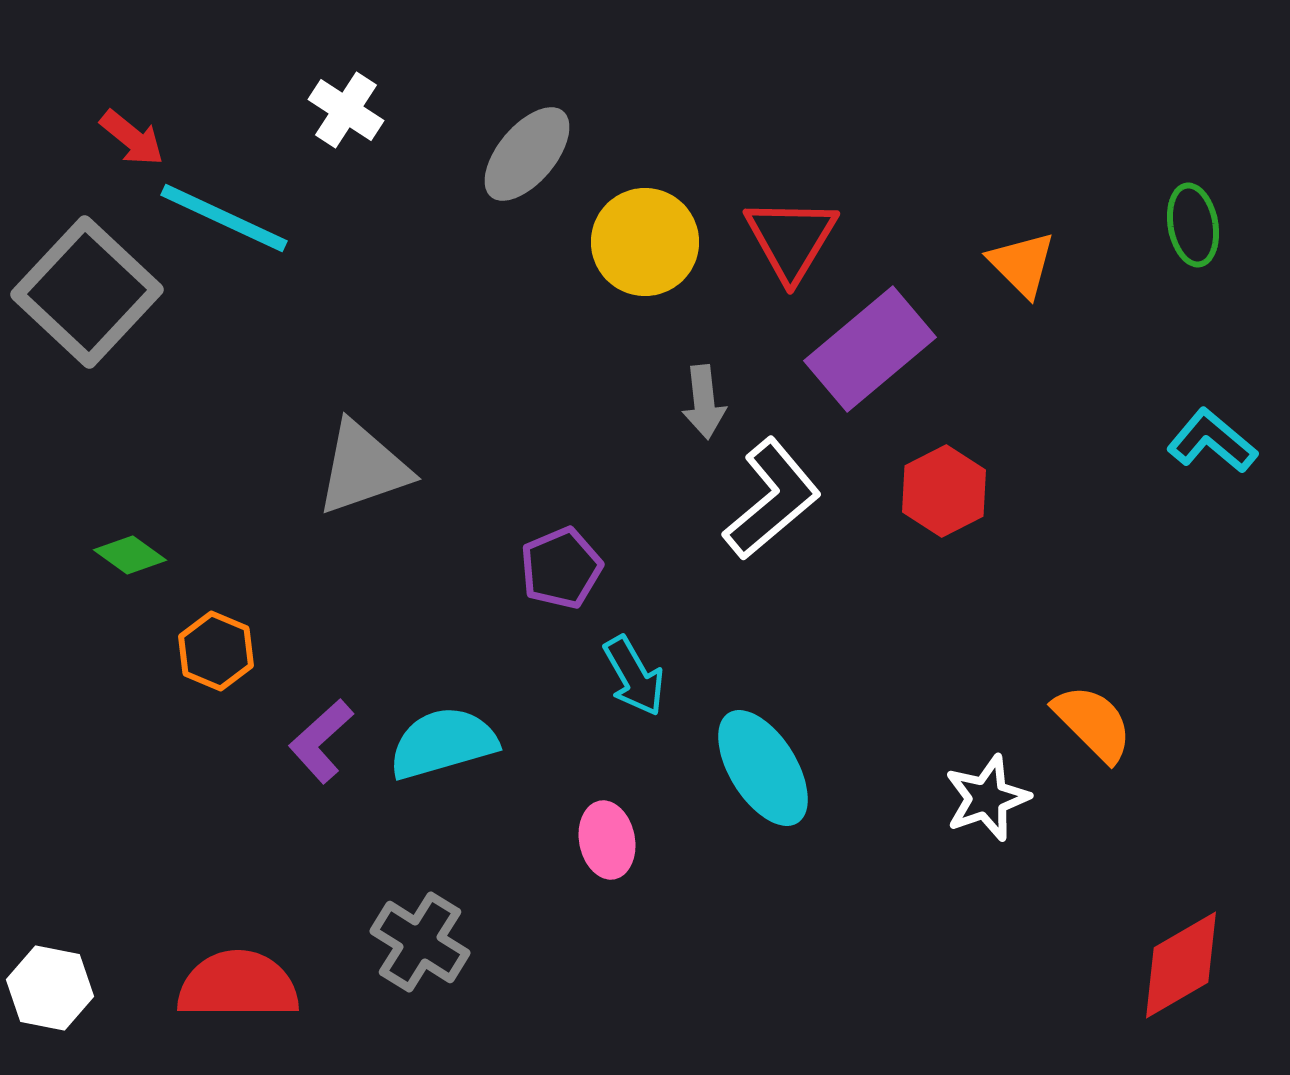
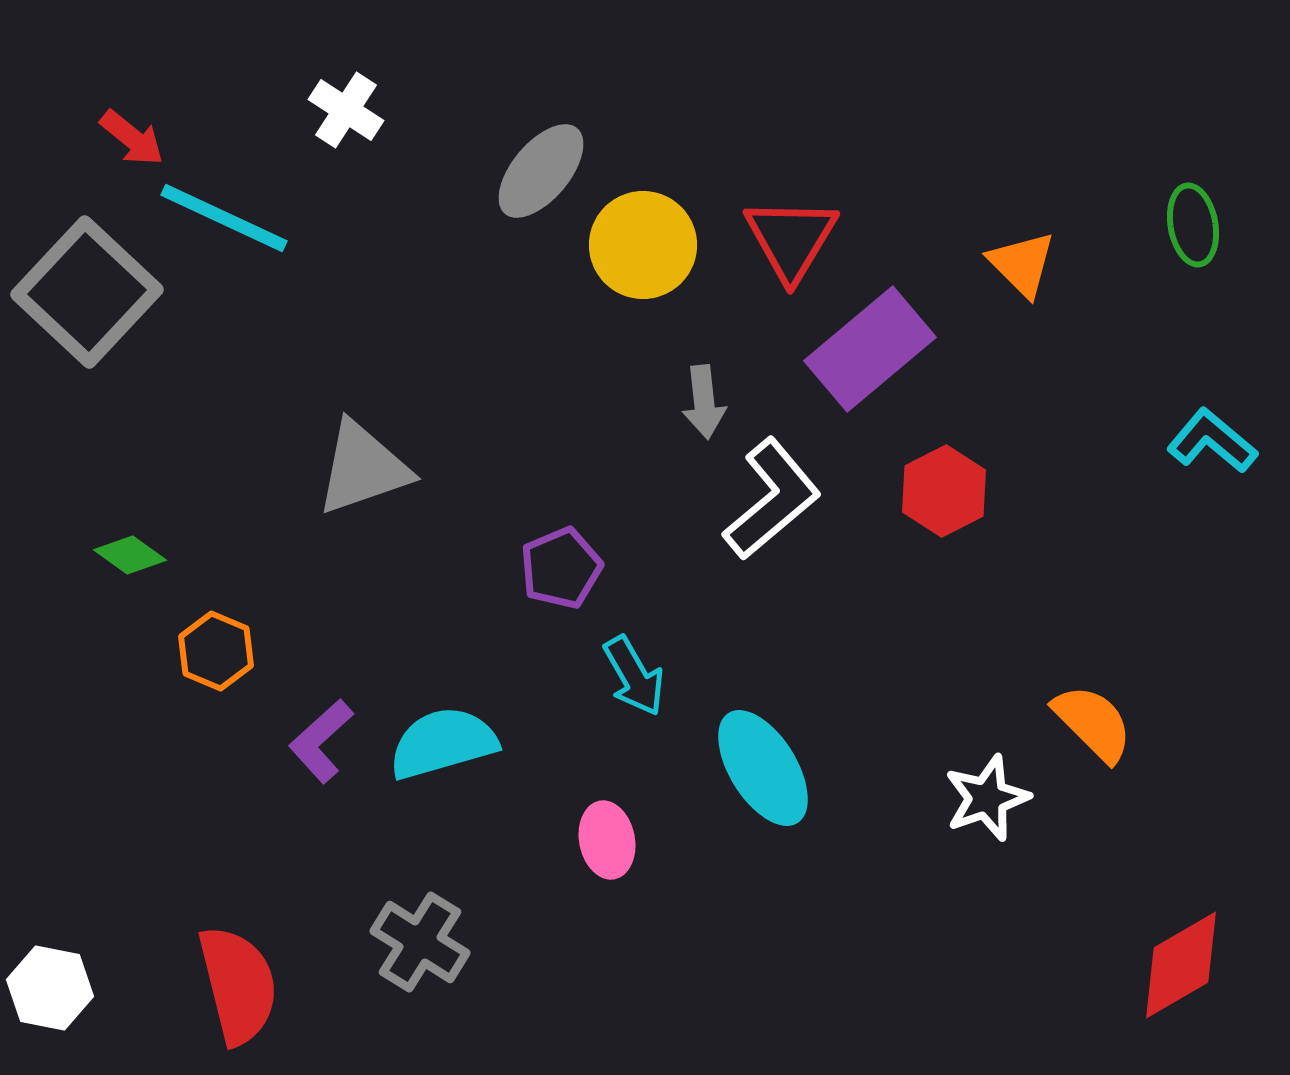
gray ellipse: moved 14 px right, 17 px down
yellow circle: moved 2 px left, 3 px down
red semicircle: rotated 76 degrees clockwise
